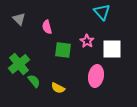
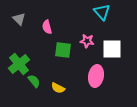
pink star: rotated 24 degrees counterclockwise
